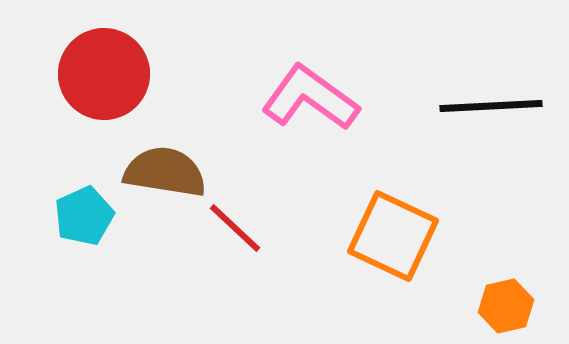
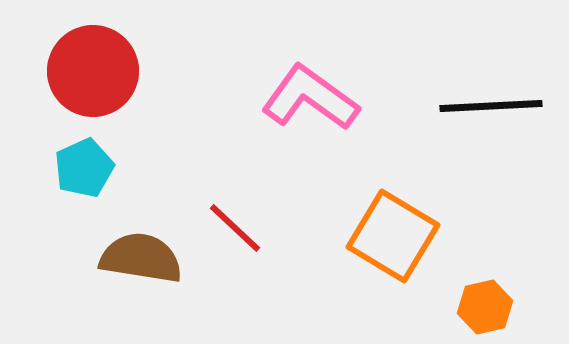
red circle: moved 11 px left, 3 px up
brown semicircle: moved 24 px left, 86 px down
cyan pentagon: moved 48 px up
orange square: rotated 6 degrees clockwise
orange hexagon: moved 21 px left, 1 px down
